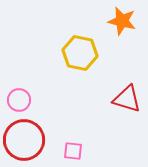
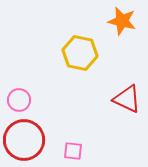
red triangle: rotated 8 degrees clockwise
